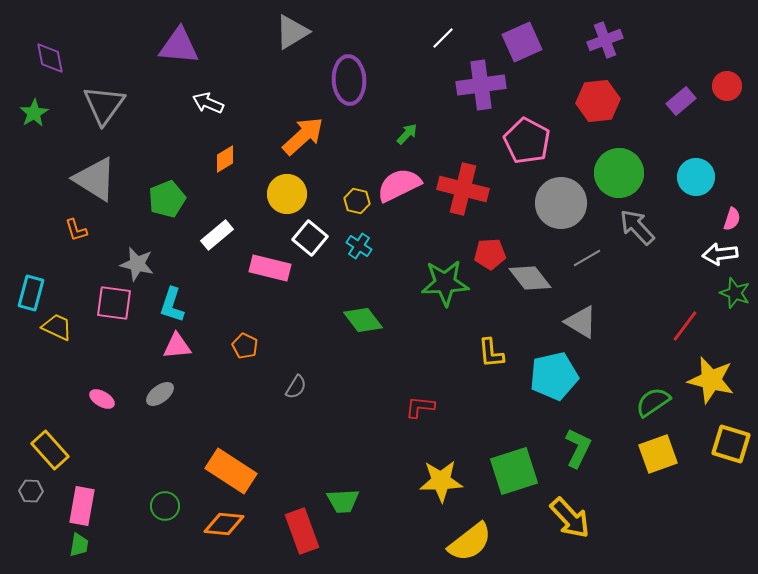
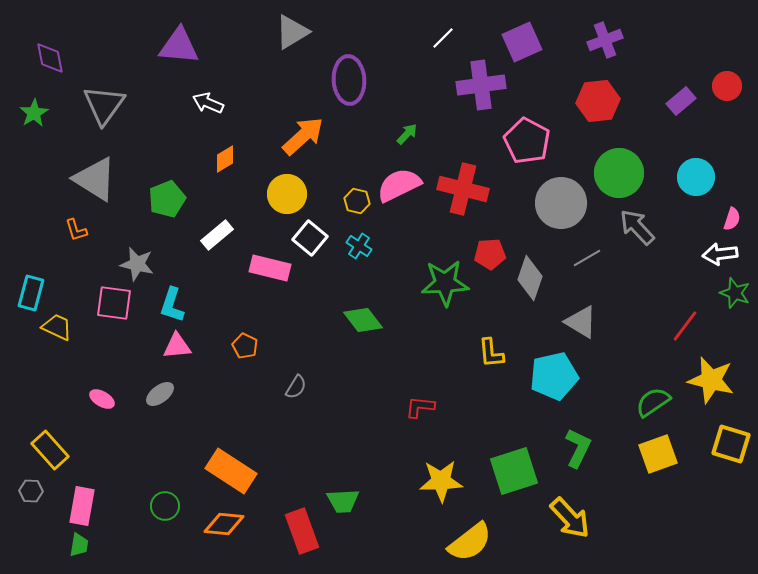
gray diamond at (530, 278): rotated 57 degrees clockwise
